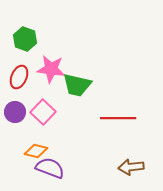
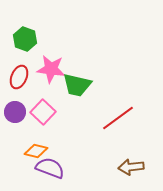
red line: rotated 36 degrees counterclockwise
